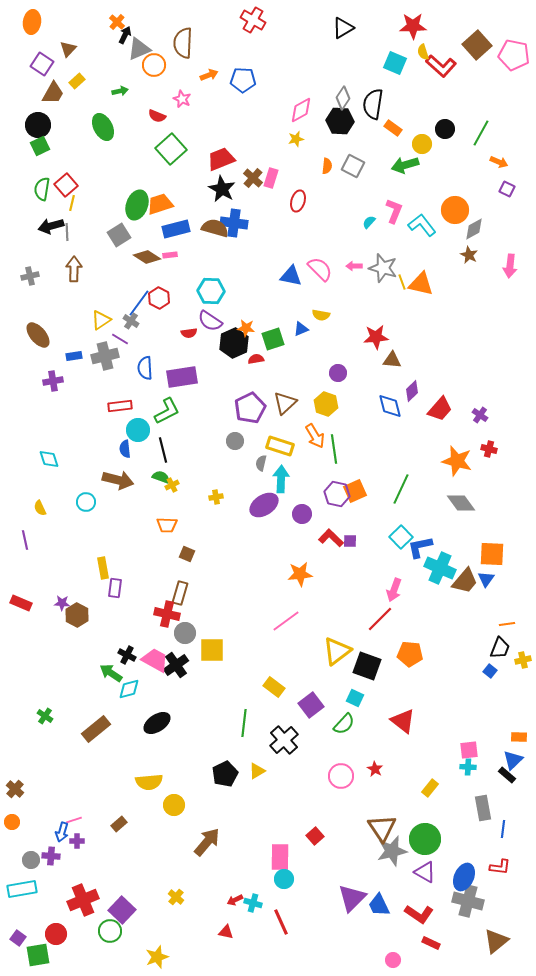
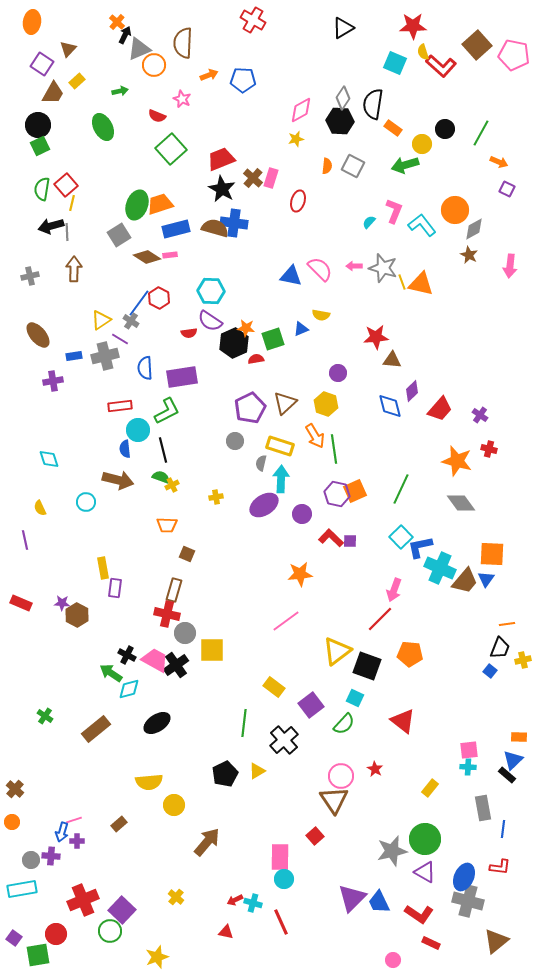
brown rectangle at (180, 593): moved 6 px left, 3 px up
brown triangle at (382, 828): moved 48 px left, 28 px up
blue trapezoid at (379, 905): moved 3 px up
purple square at (18, 938): moved 4 px left
